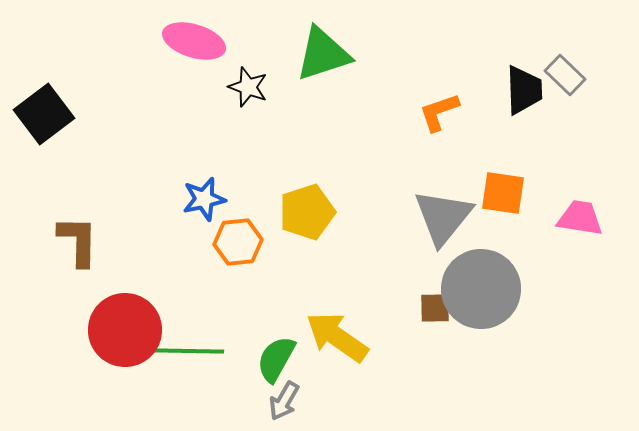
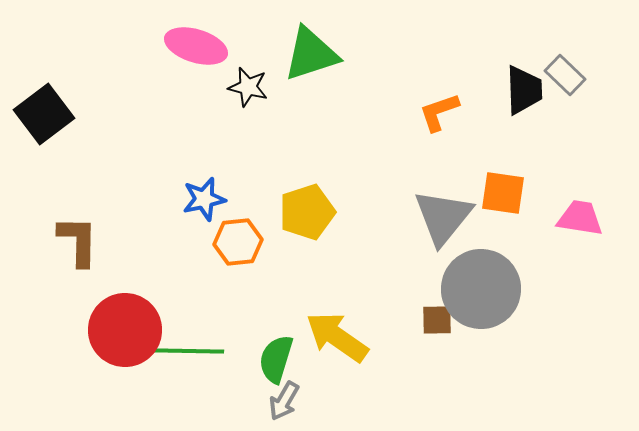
pink ellipse: moved 2 px right, 5 px down
green triangle: moved 12 px left
black star: rotated 6 degrees counterclockwise
brown square: moved 2 px right, 12 px down
green semicircle: rotated 12 degrees counterclockwise
